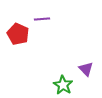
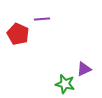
purple triangle: moved 2 px left; rotated 49 degrees clockwise
green star: moved 2 px right, 1 px up; rotated 18 degrees counterclockwise
